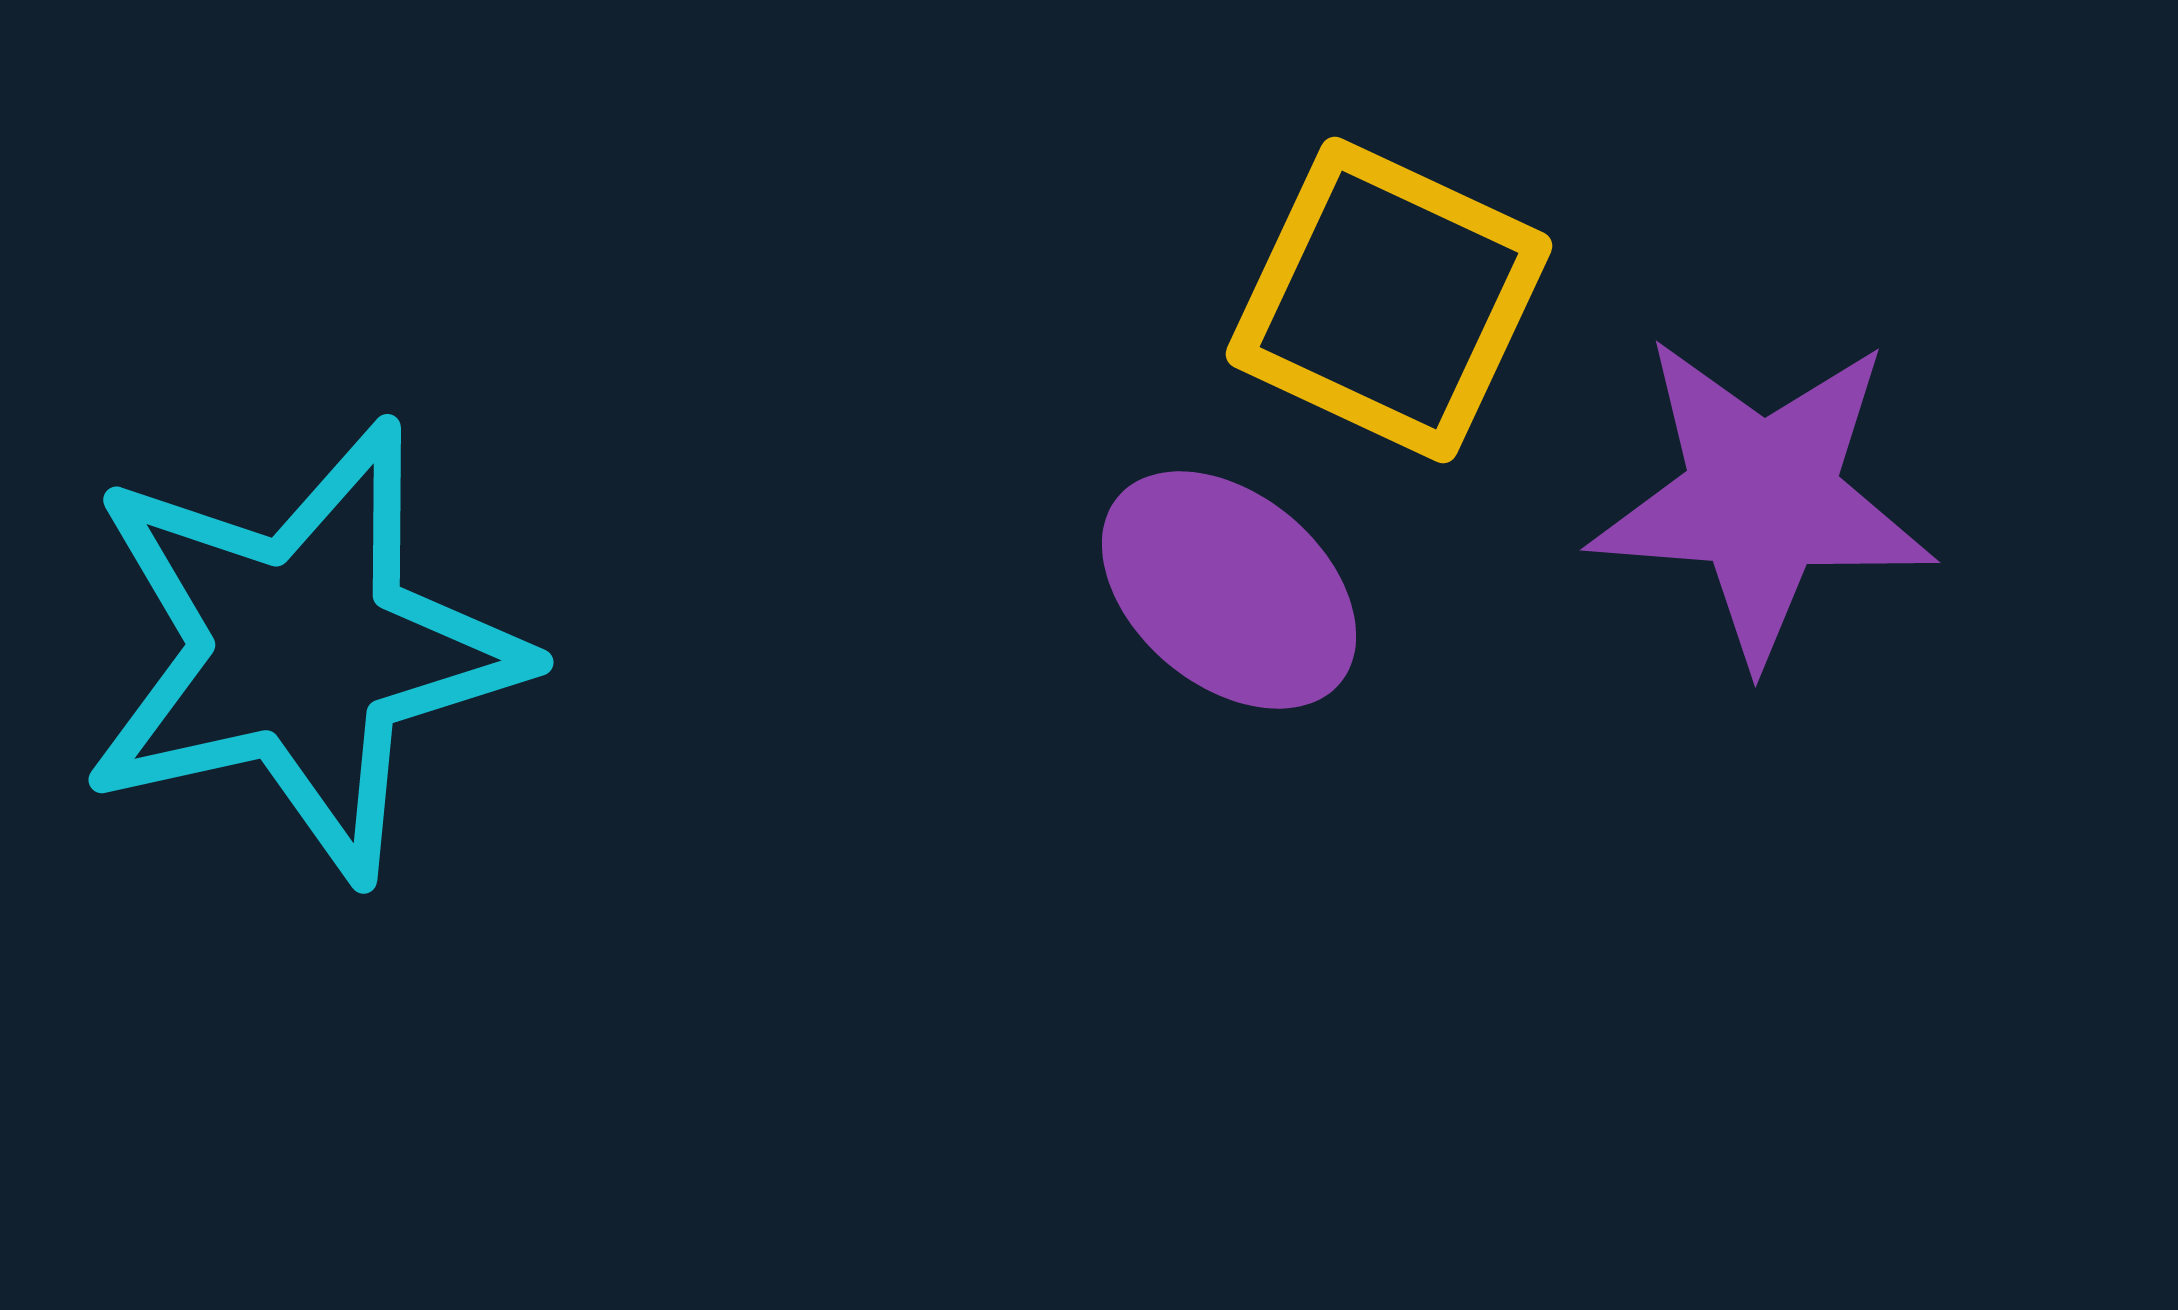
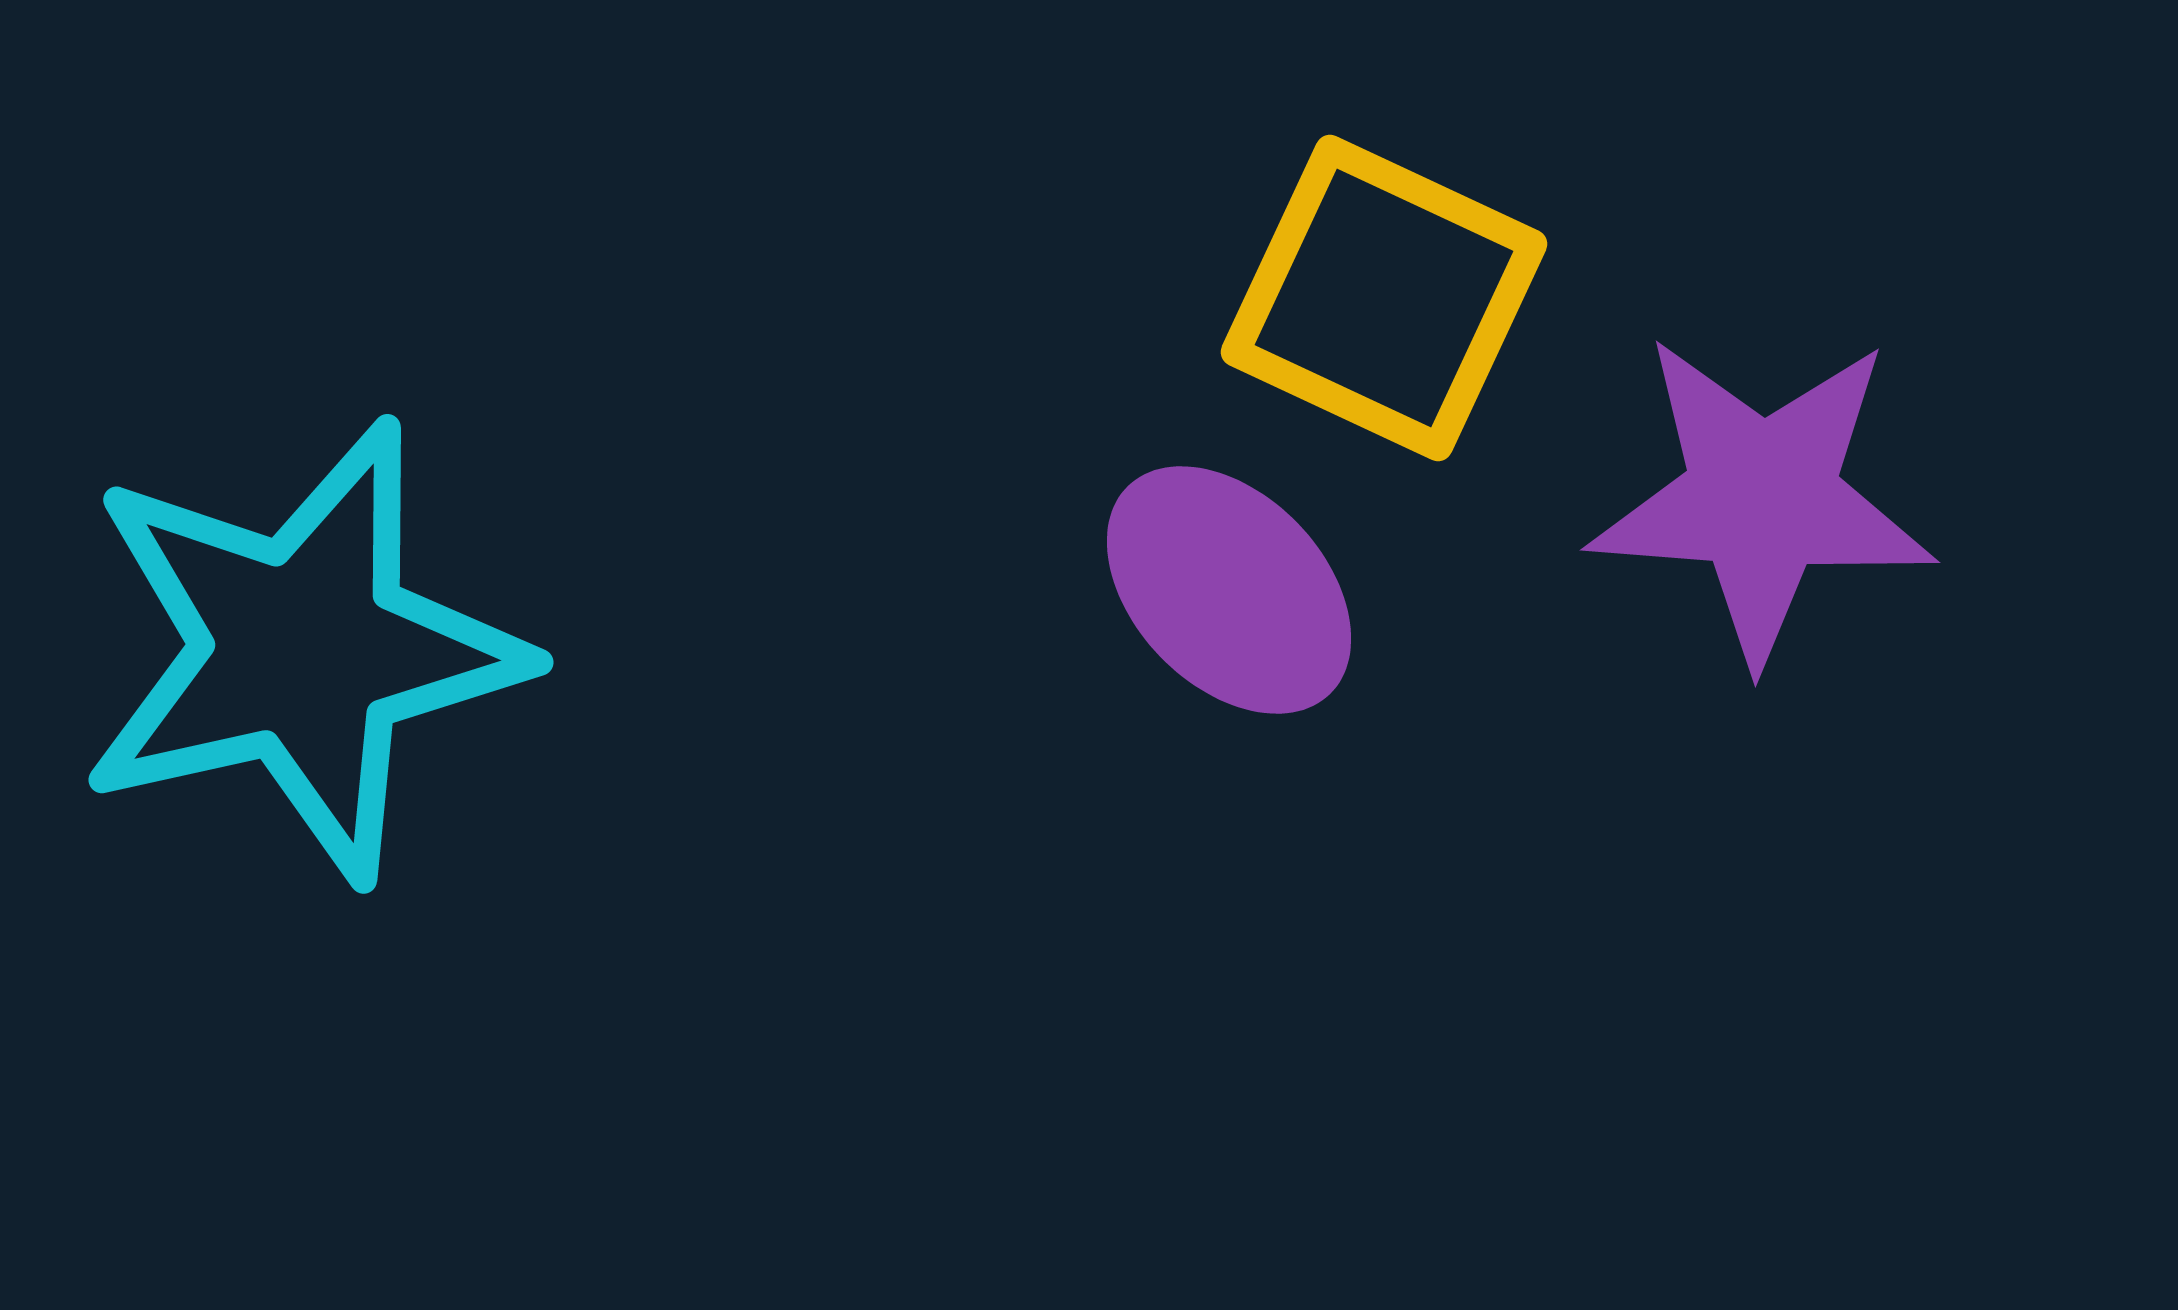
yellow square: moved 5 px left, 2 px up
purple ellipse: rotated 6 degrees clockwise
